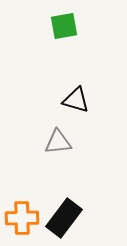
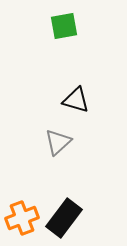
gray triangle: rotated 36 degrees counterclockwise
orange cross: rotated 20 degrees counterclockwise
